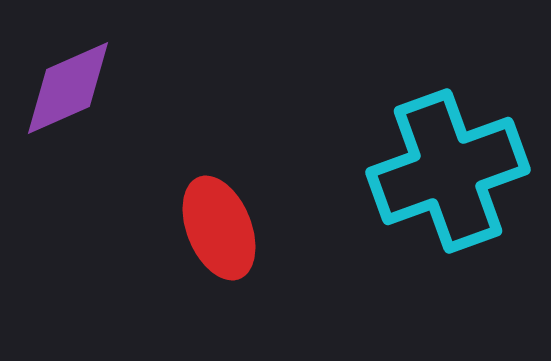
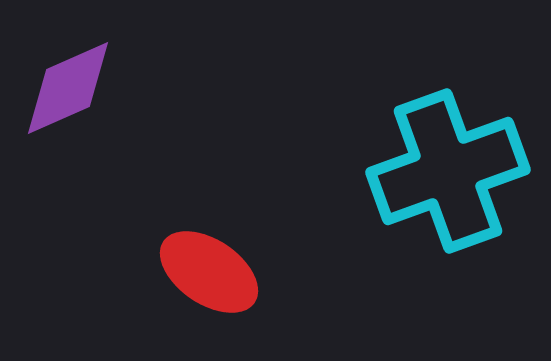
red ellipse: moved 10 px left, 44 px down; rotated 34 degrees counterclockwise
